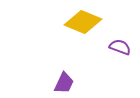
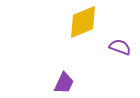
yellow diamond: rotated 45 degrees counterclockwise
